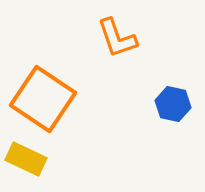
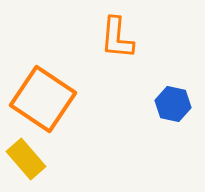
orange L-shape: rotated 24 degrees clockwise
yellow rectangle: rotated 24 degrees clockwise
